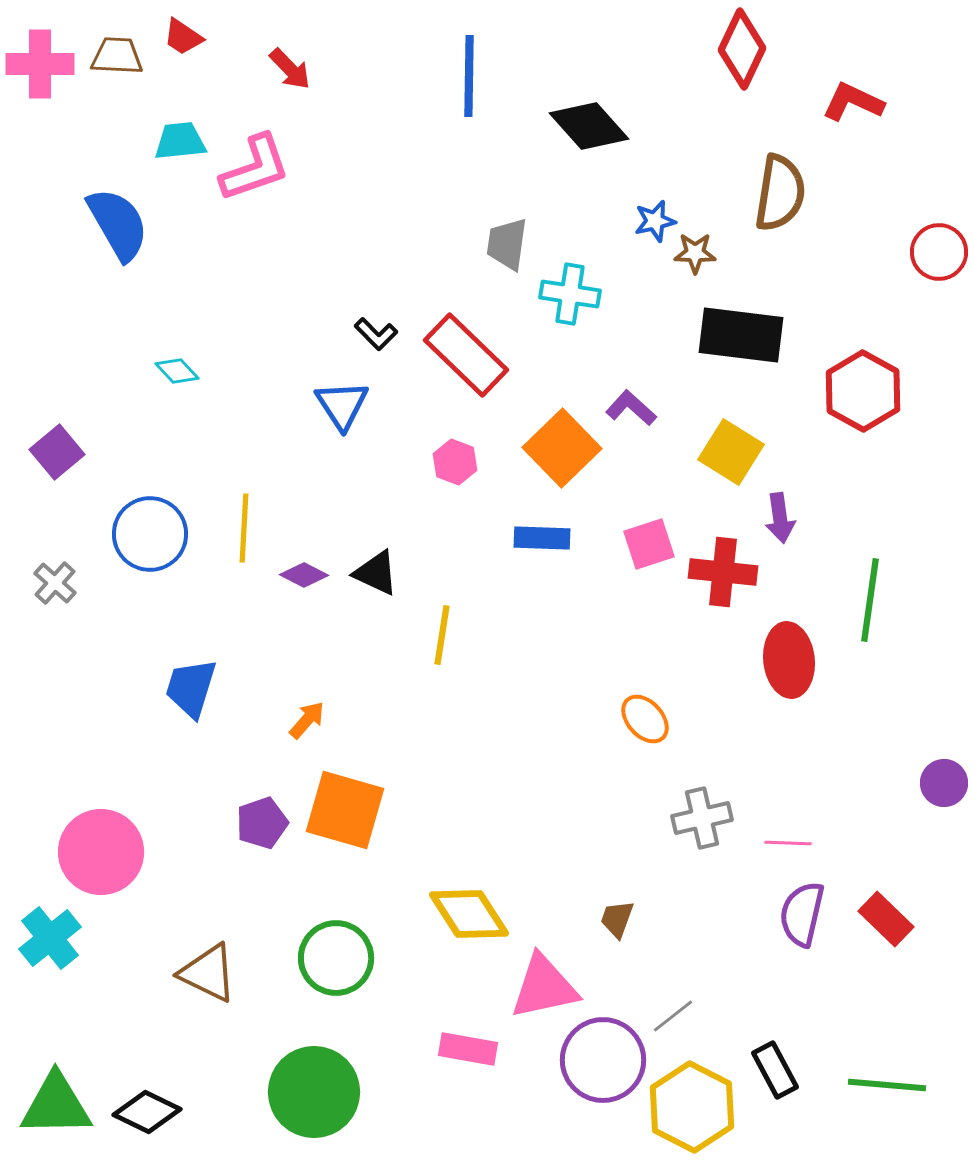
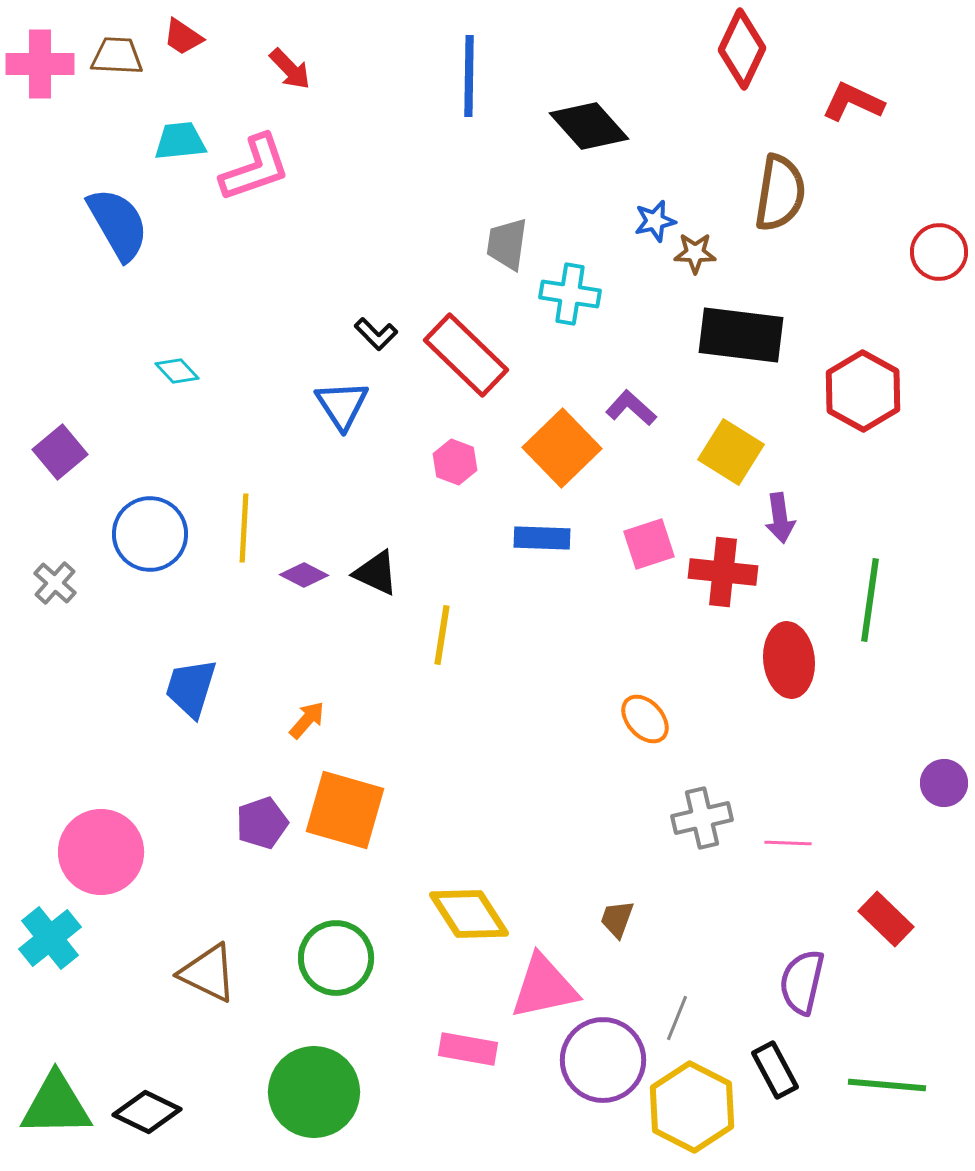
purple square at (57, 452): moved 3 px right
purple semicircle at (802, 914): moved 68 px down
gray line at (673, 1016): moved 4 px right, 2 px down; rotated 30 degrees counterclockwise
